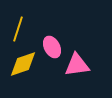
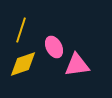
yellow line: moved 3 px right, 1 px down
pink ellipse: moved 2 px right
